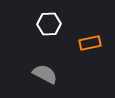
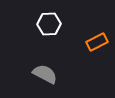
orange rectangle: moved 7 px right, 1 px up; rotated 15 degrees counterclockwise
